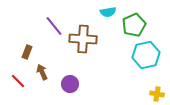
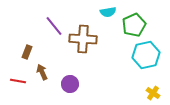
red line: rotated 35 degrees counterclockwise
yellow cross: moved 4 px left, 1 px up; rotated 24 degrees clockwise
